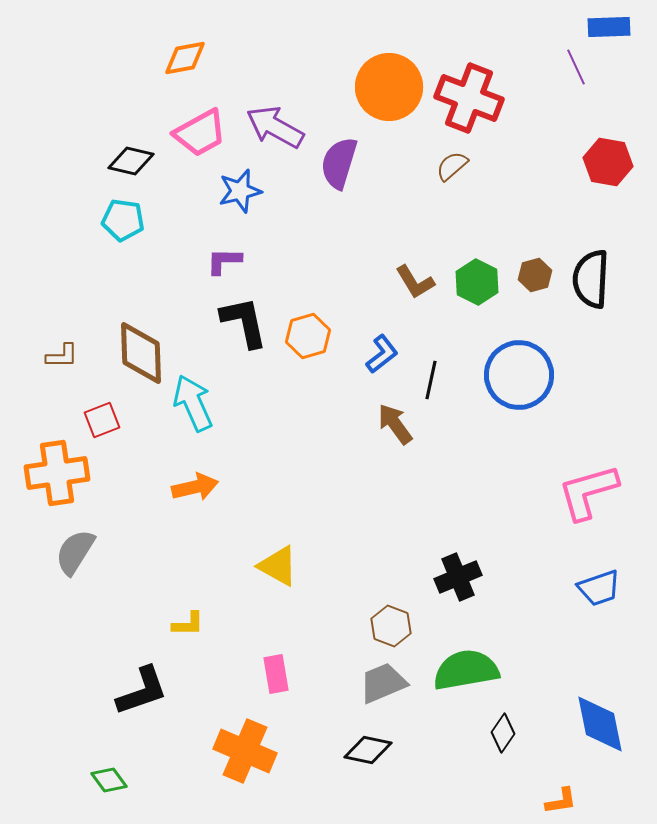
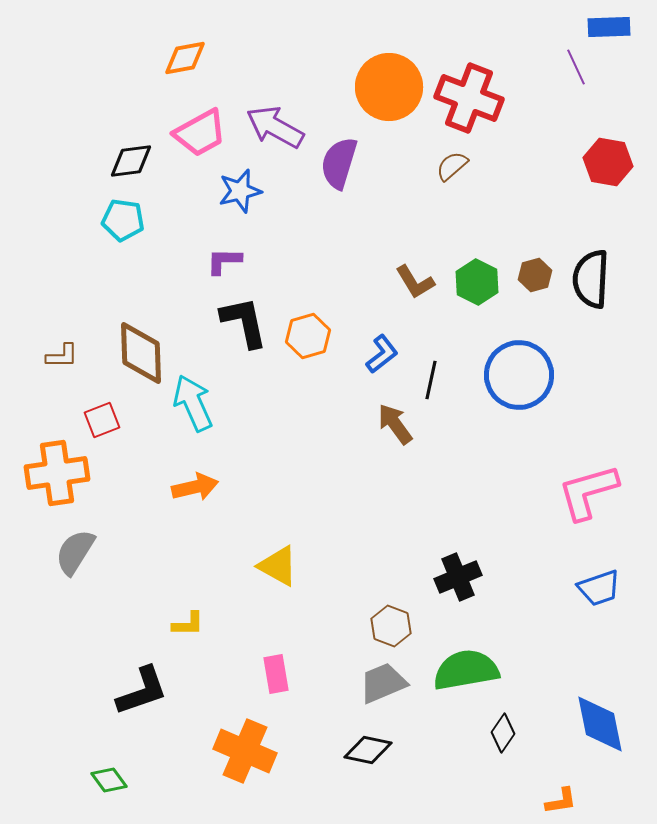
black diamond at (131, 161): rotated 21 degrees counterclockwise
